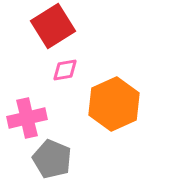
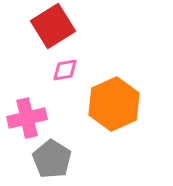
gray pentagon: rotated 9 degrees clockwise
